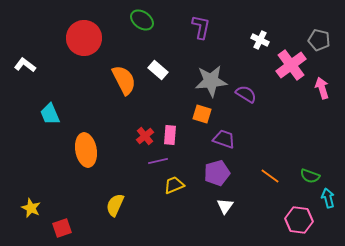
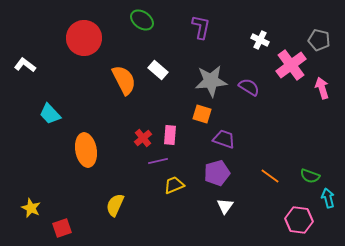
purple semicircle: moved 3 px right, 7 px up
cyan trapezoid: rotated 20 degrees counterclockwise
red cross: moved 2 px left, 2 px down
